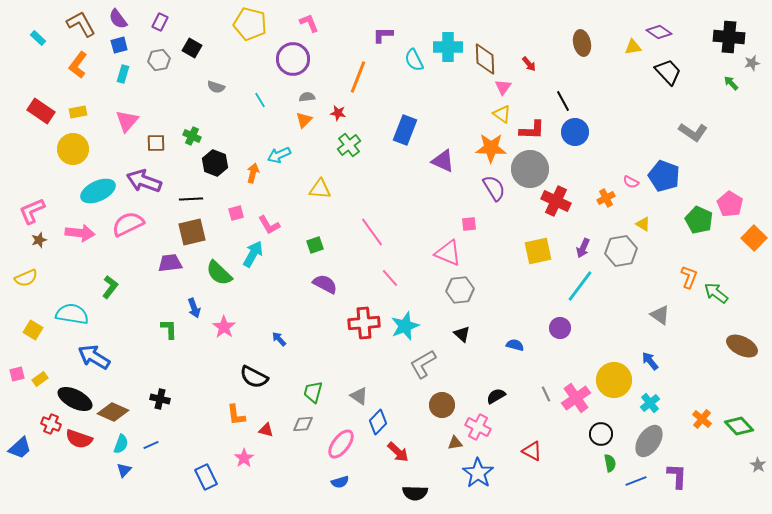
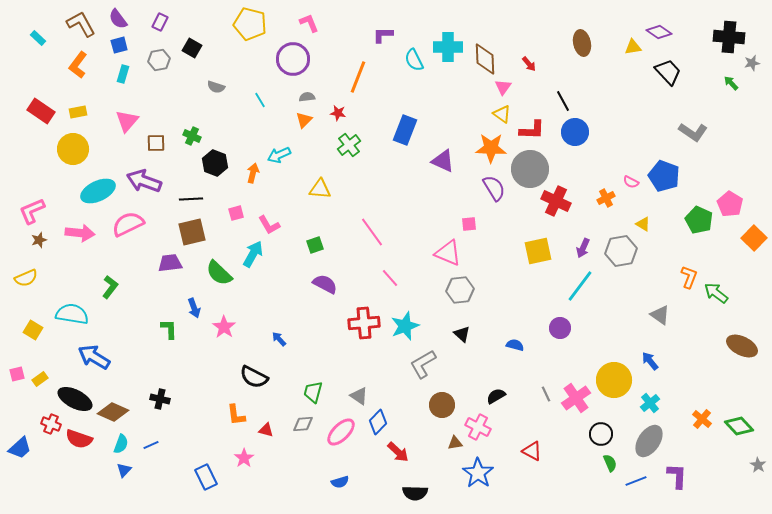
pink ellipse at (341, 444): moved 12 px up; rotated 8 degrees clockwise
green semicircle at (610, 463): rotated 12 degrees counterclockwise
